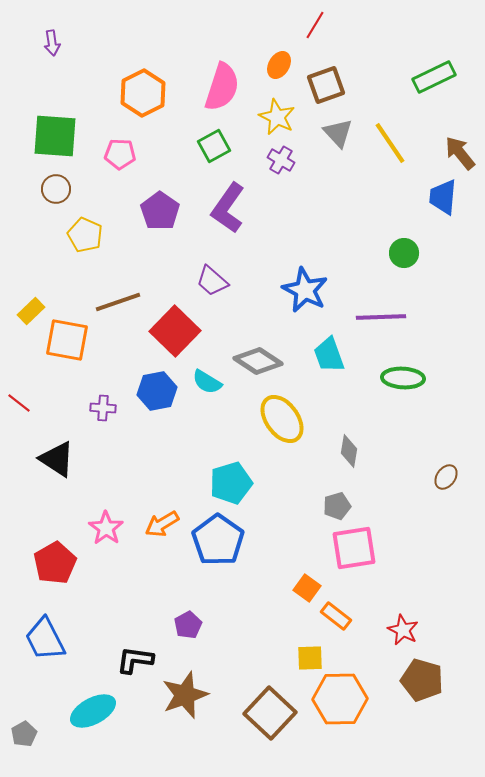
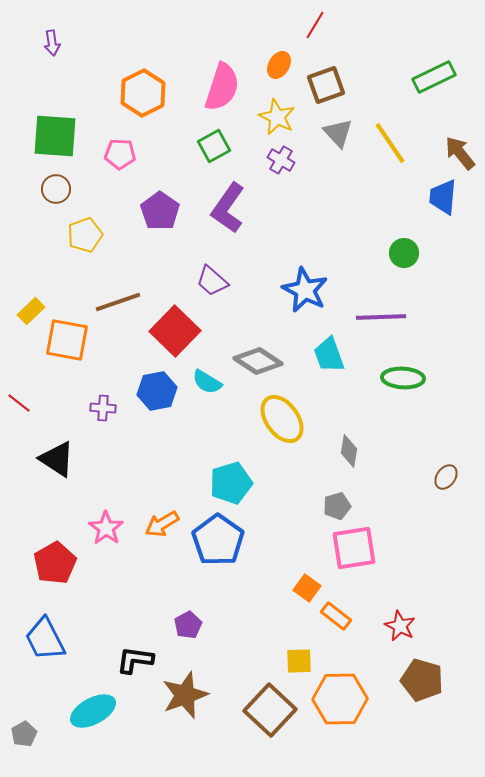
yellow pentagon at (85, 235): rotated 28 degrees clockwise
red star at (403, 630): moved 3 px left, 4 px up
yellow square at (310, 658): moved 11 px left, 3 px down
brown square at (270, 713): moved 3 px up
